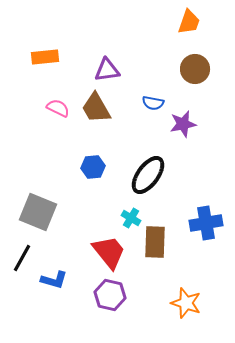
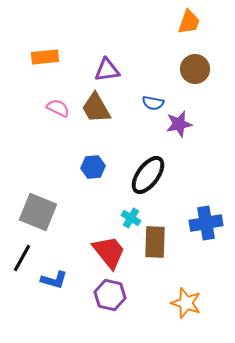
purple star: moved 4 px left
